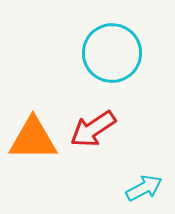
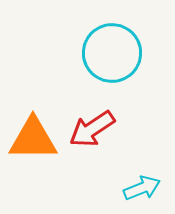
red arrow: moved 1 px left
cyan arrow: moved 2 px left; rotated 6 degrees clockwise
